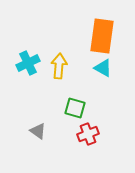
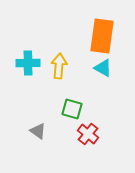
cyan cross: rotated 25 degrees clockwise
green square: moved 3 px left, 1 px down
red cross: rotated 30 degrees counterclockwise
